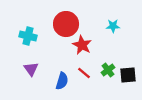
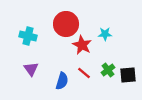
cyan star: moved 8 px left, 8 px down
